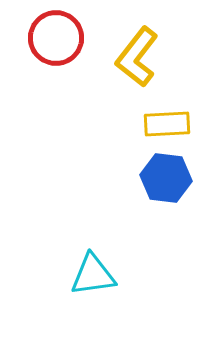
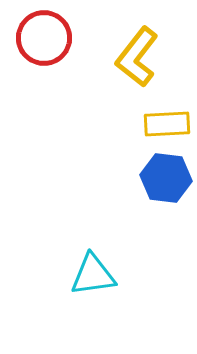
red circle: moved 12 px left
